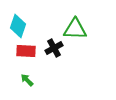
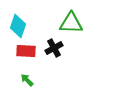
green triangle: moved 4 px left, 6 px up
